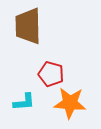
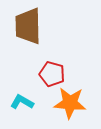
red pentagon: moved 1 px right
cyan L-shape: moved 2 px left; rotated 145 degrees counterclockwise
